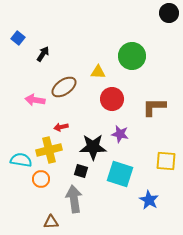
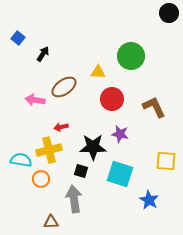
green circle: moved 1 px left
brown L-shape: rotated 65 degrees clockwise
